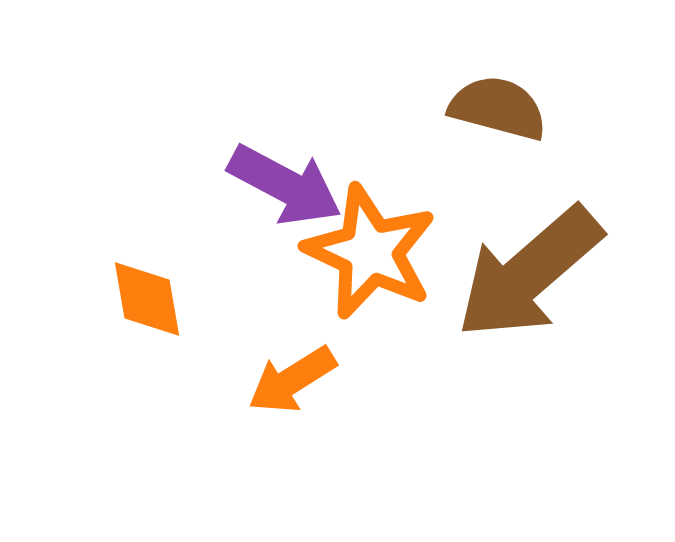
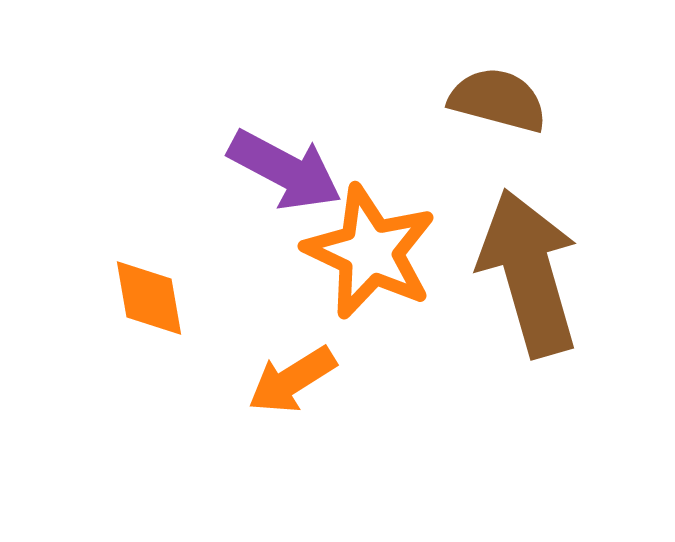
brown semicircle: moved 8 px up
purple arrow: moved 15 px up
brown arrow: rotated 115 degrees clockwise
orange diamond: moved 2 px right, 1 px up
